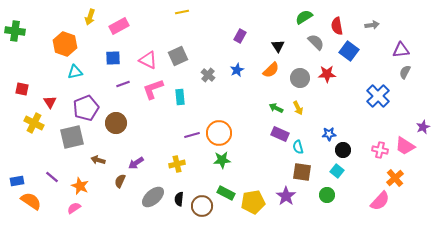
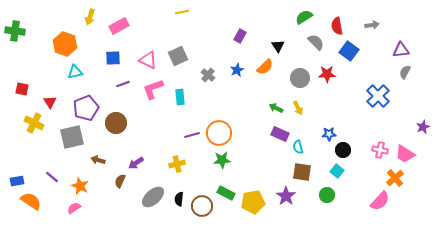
orange semicircle at (271, 70): moved 6 px left, 3 px up
pink trapezoid at (405, 146): moved 8 px down
